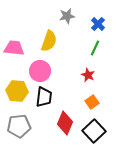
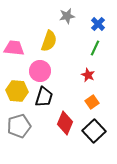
black trapezoid: rotated 10 degrees clockwise
gray pentagon: rotated 10 degrees counterclockwise
